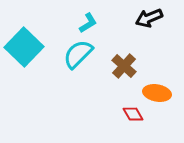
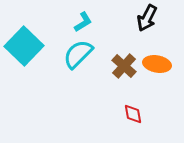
black arrow: moved 2 px left; rotated 40 degrees counterclockwise
cyan L-shape: moved 5 px left, 1 px up
cyan square: moved 1 px up
orange ellipse: moved 29 px up
red diamond: rotated 20 degrees clockwise
